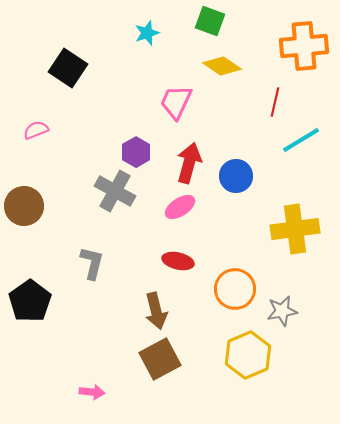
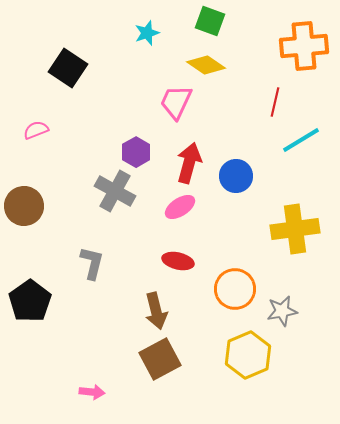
yellow diamond: moved 16 px left, 1 px up
